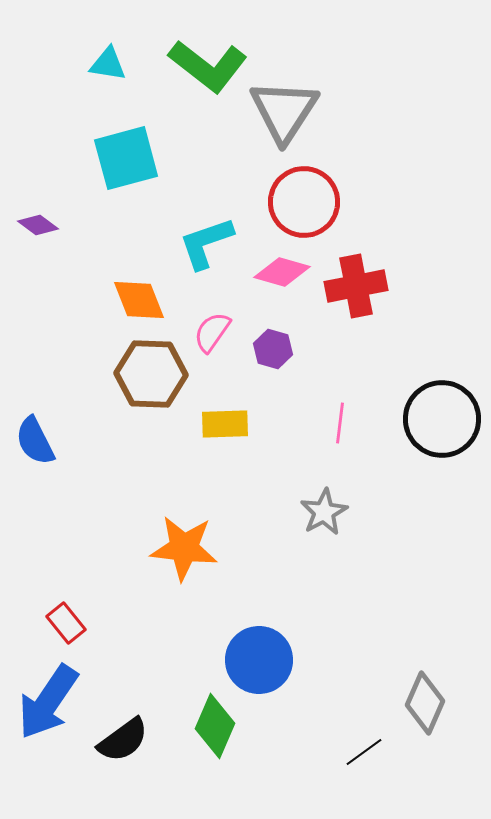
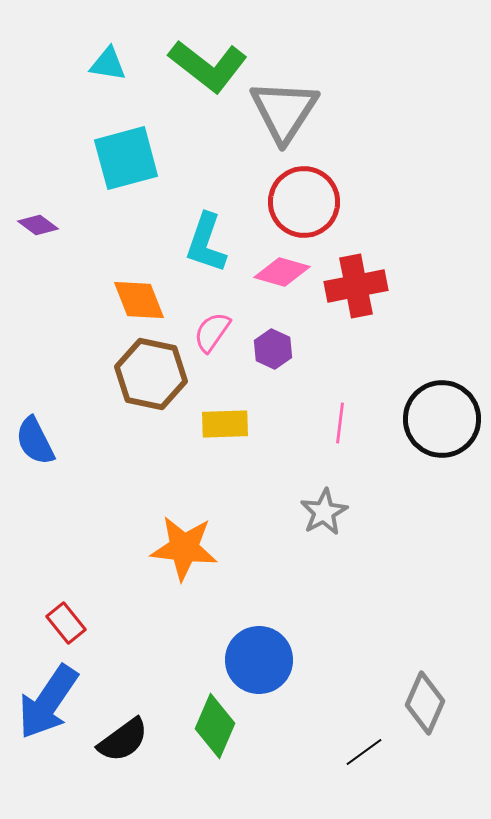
cyan L-shape: rotated 52 degrees counterclockwise
purple hexagon: rotated 9 degrees clockwise
brown hexagon: rotated 10 degrees clockwise
